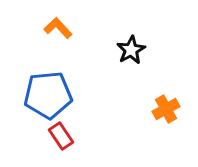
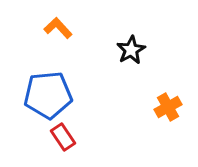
orange cross: moved 2 px right, 2 px up
red rectangle: moved 2 px right, 1 px down
